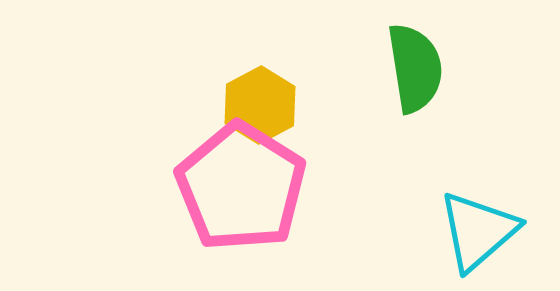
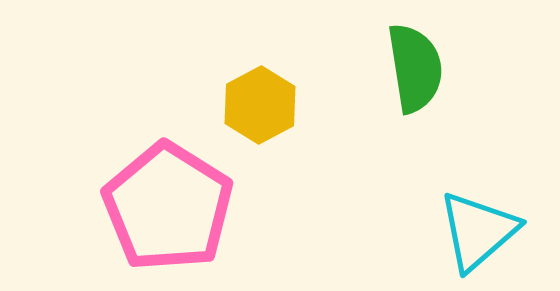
pink pentagon: moved 73 px left, 20 px down
